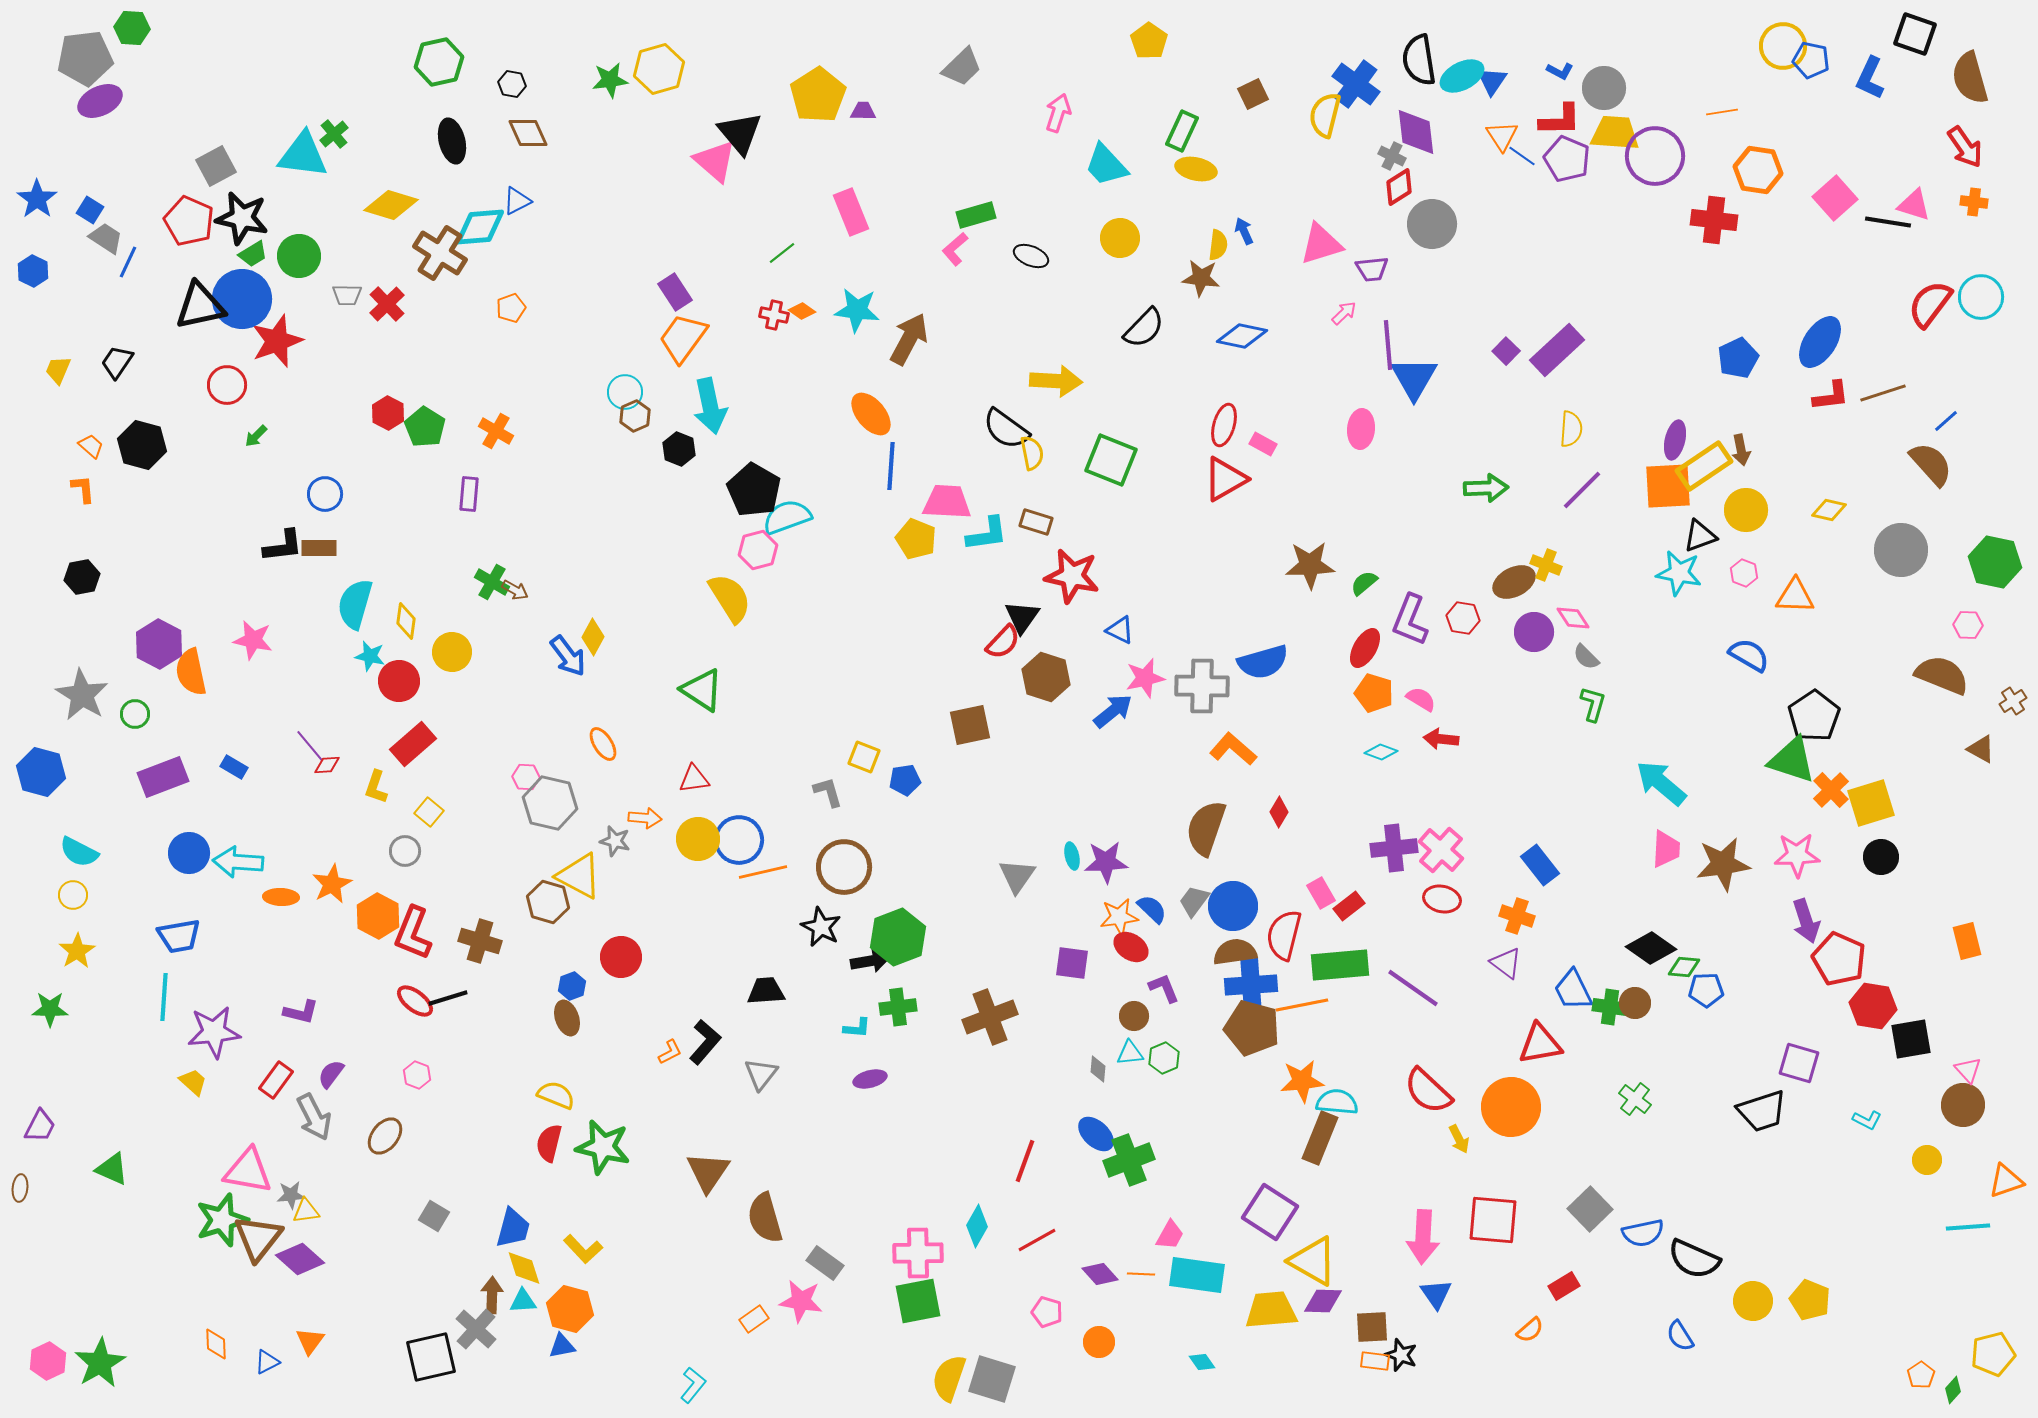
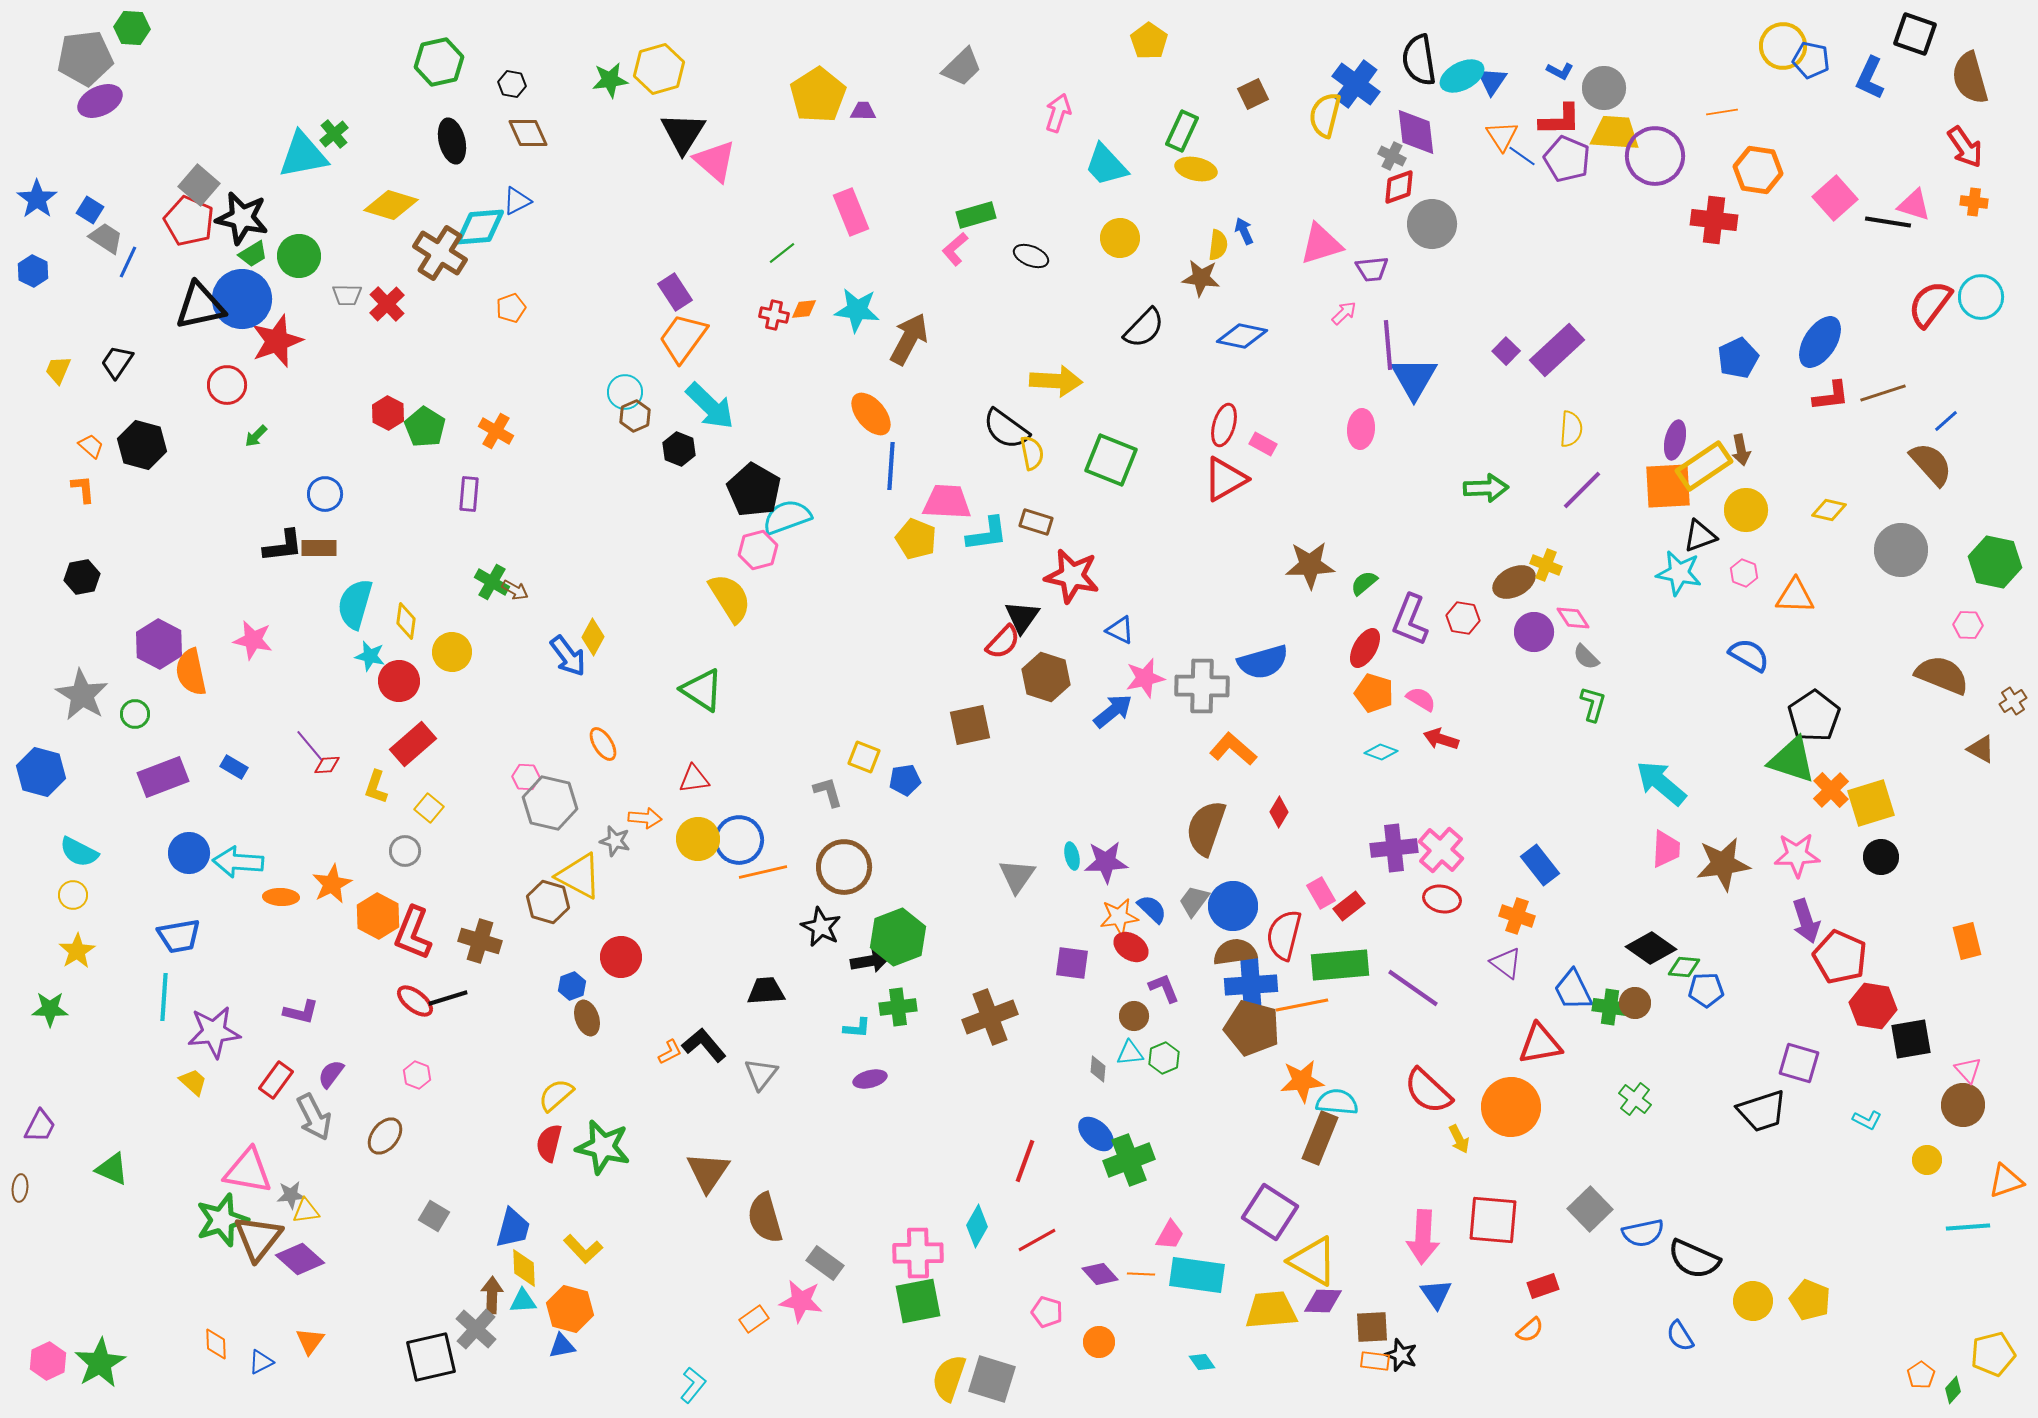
black triangle at (740, 133): moved 57 px left; rotated 12 degrees clockwise
cyan triangle at (303, 155): rotated 18 degrees counterclockwise
gray square at (216, 166): moved 17 px left, 19 px down; rotated 21 degrees counterclockwise
red diamond at (1399, 187): rotated 12 degrees clockwise
orange diamond at (802, 311): moved 2 px right, 2 px up; rotated 40 degrees counterclockwise
cyan arrow at (710, 406): rotated 34 degrees counterclockwise
red arrow at (1441, 739): rotated 12 degrees clockwise
yellow square at (429, 812): moved 4 px up
red pentagon at (1839, 959): moved 1 px right, 2 px up
brown ellipse at (567, 1018): moved 20 px right
black L-shape at (705, 1042): moved 1 px left, 3 px down; rotated 81 degrees counterclockwise
yellow semicircle at (556, 1095): rotated 63 degrees counterclockwise
yellow diamond at (524, 1268): rotated 15 degrees clockwise
red rectangle at (1564, 1286): moved 21 px left; rotated 12 degrees clockwise
blue triangle at (267, 1362): moved 6 px left
